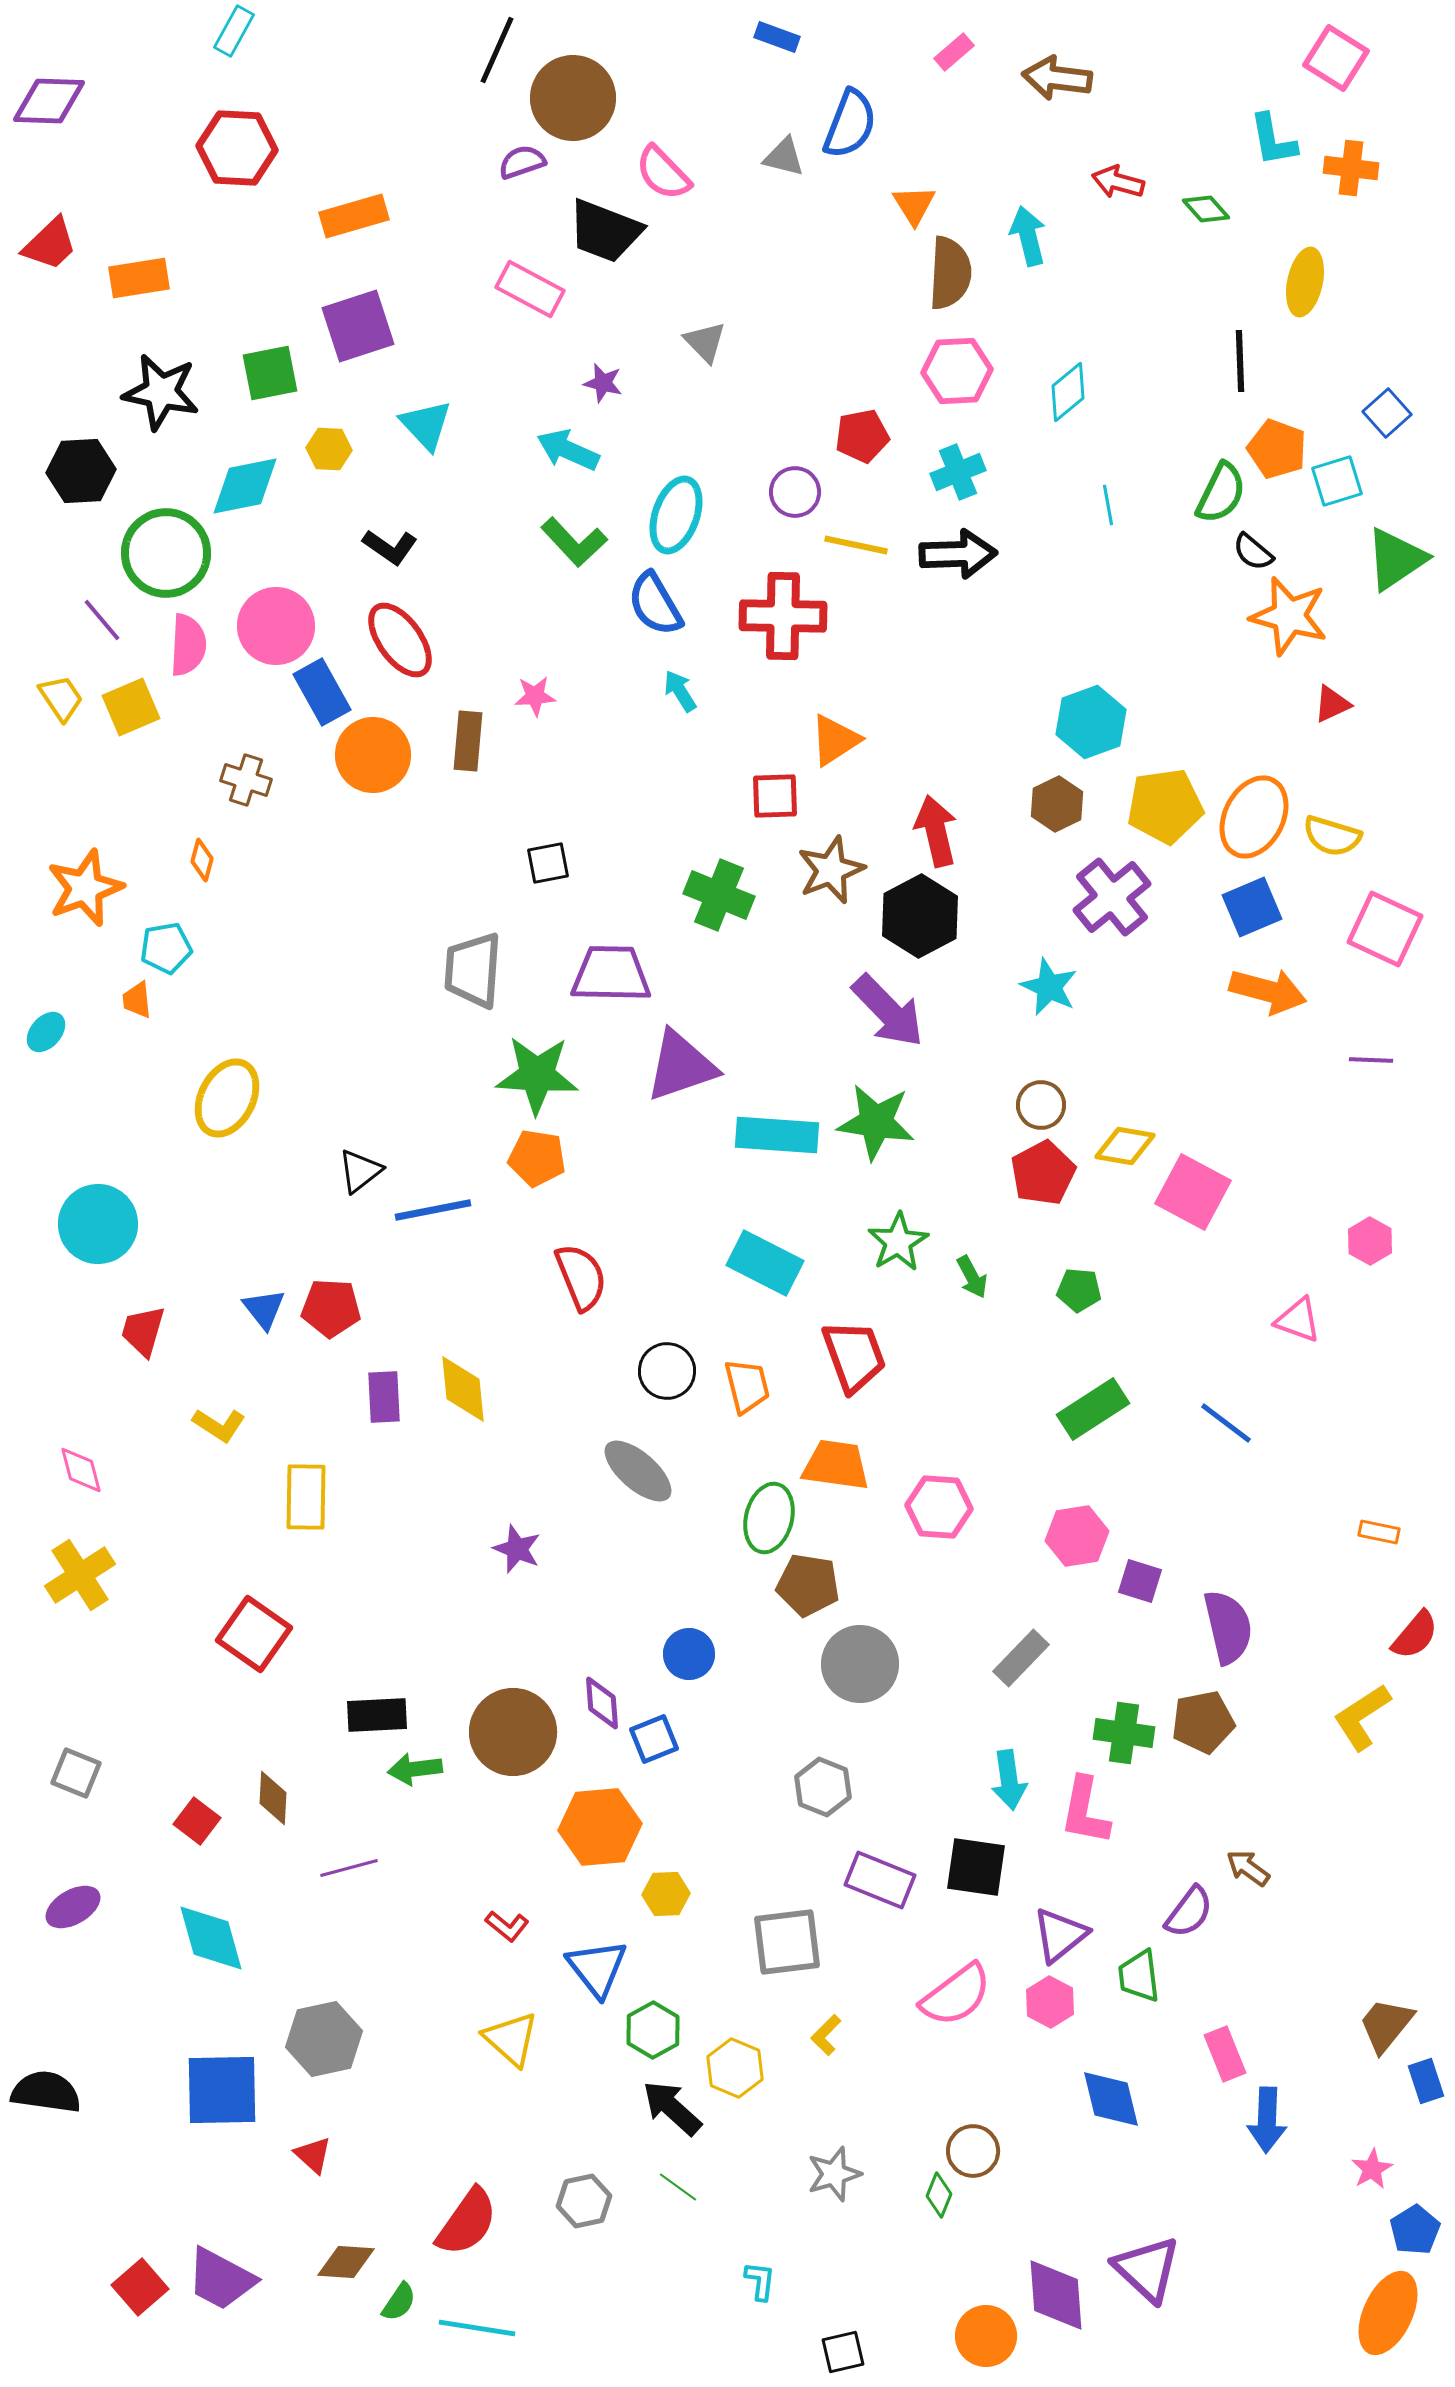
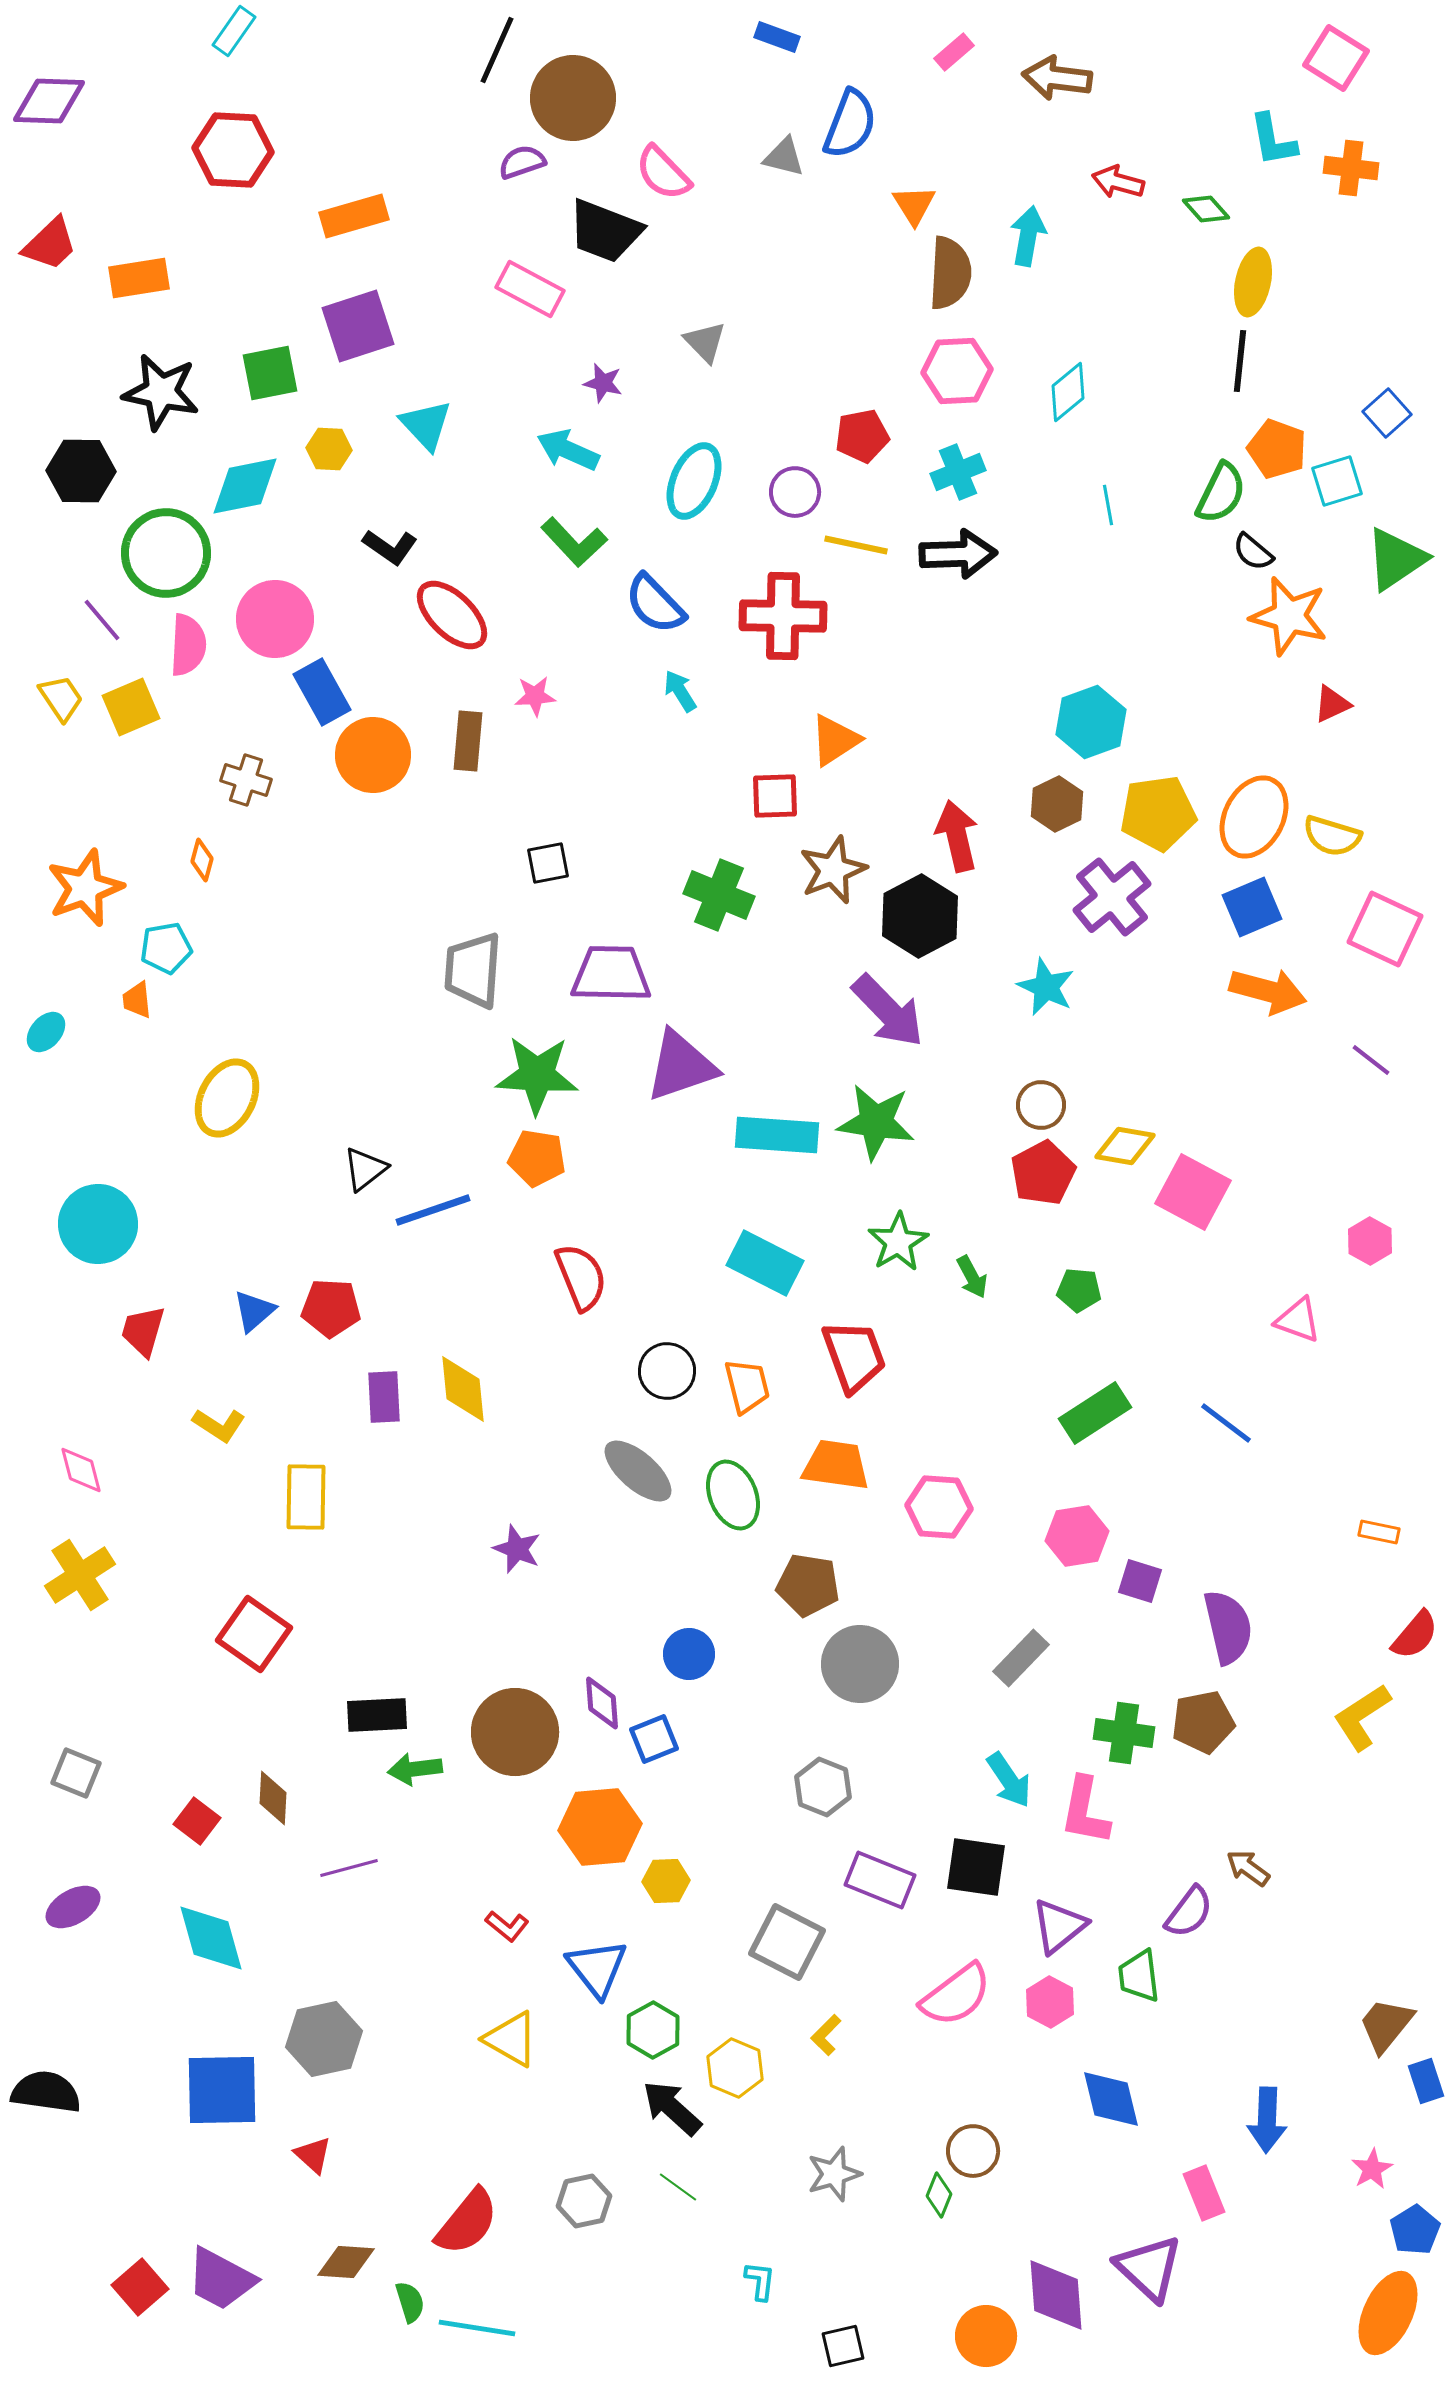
cyan rectangle at (234, 31): rotated 6 degrees clockwise
red hexagon at (237, 148): moved 4 px left, 2 px down
cyan arrow at (1028, 236): rotated 24 degrees clockwise
yellow ellipse at (1305, 282): moved 52 px left
black line at (1240, 361): rotated 8 degrees clockwise
black hexagon at (81, 471): rotated 4 degrees clockwise
cyan ellipse at (676, 515): moved 18 px right, 34 px up; rotated 4 degrees clockwise
blue semicircle at (655, 604): rotated 14 degrees counterclockwise
pink circle at (276, 626): moved 1 px left, 7 px up
red ellipse at (400, 640): moved 52 px right, 25 px up; rotated 10 degrees counterclockwise
yellow pentagon at (1165, 806): moved 7 px left, 7 px down
red arrow at (936, 831): moved 21 px right, 5 px down
brown star at (831, 870): moved 2 px right
cyan star at (1049, 987): moved 3 px left
purple line at (1371, 1060): rotated 36 degrees clockwise
black triangle at (360, 1171): moved 5 px right, 2 px up
blue line at (433, 1210): rotated 8 degrees counterclockwise
blue triangle at (264, 1309): moved 10 px left, 2 px down; rotated 27 degrees clockwise
green rectangle at (1093, 1409): moved 2 px right, 4 px down
green ellipse at (769, 1518): moved 36 px left, 23 px up; rotated 36 degrees counterclockwise
brown circle at (513, 1732): moved 2 px right
cyan arrow at (1009, 1780): rotated 26 degrees counterclockwise
yellow hexagon at (666, 1894): moved 13 px up
purple triangle at (1060, 1935): moved 1 px left, 9 px up
gray square at (787, 1942): rotated 34 degrees clockwise
yellow triangle at (511, 2039): rotated 12 degrees counterclockwise
pink rectangle at (1225, 2054): moved 21 px left, 139 px down
red semicircle at (467, 2222): rotated 4 degrees clockwise
purple triangle at (1147, 2269): moved 2 px right, 1 px up
green semicircle at (399, 2302): moved 11 px right; rotated 51 degrees counterclockwise
black square at (843, 2352): moved 6 px up
